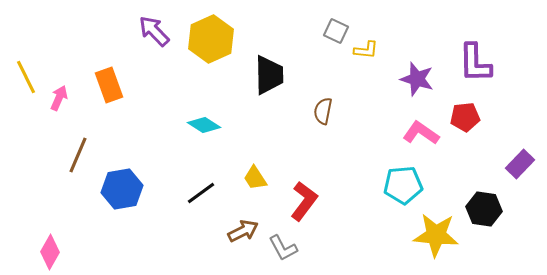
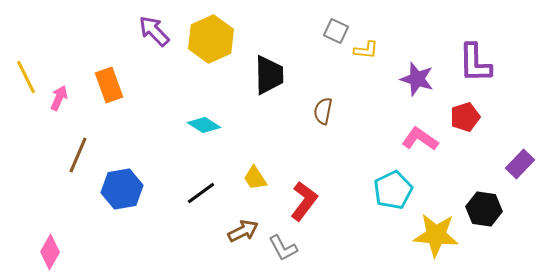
red pentagon: rotated 12 degrees counterclockwise
pink L-shape: moved 1 px left, 6 px down
cyan pentagon: moved 10 px left, 5 px down; rotated 21 degrees counterclockwise
